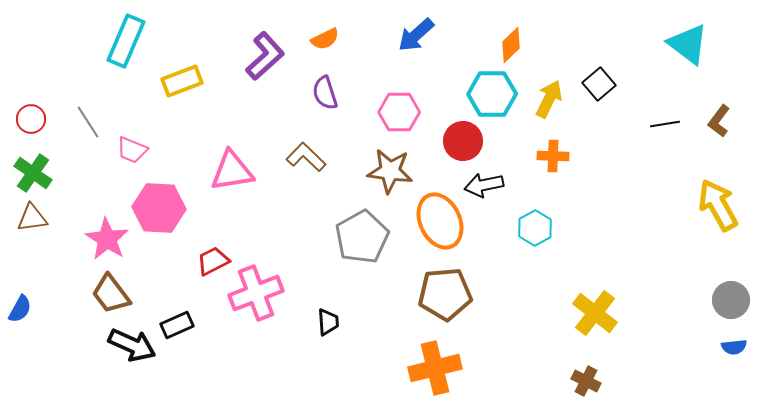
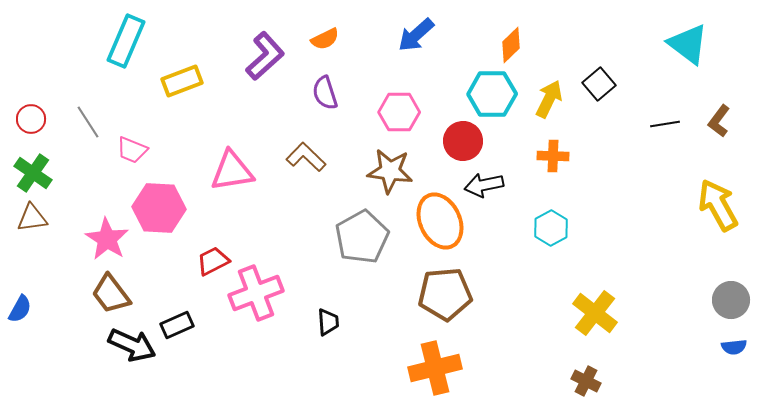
cyan hexagon at (535, 228): moved 16 px right
